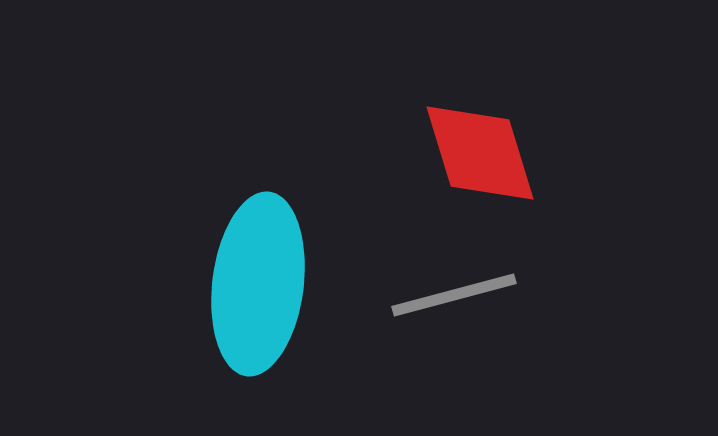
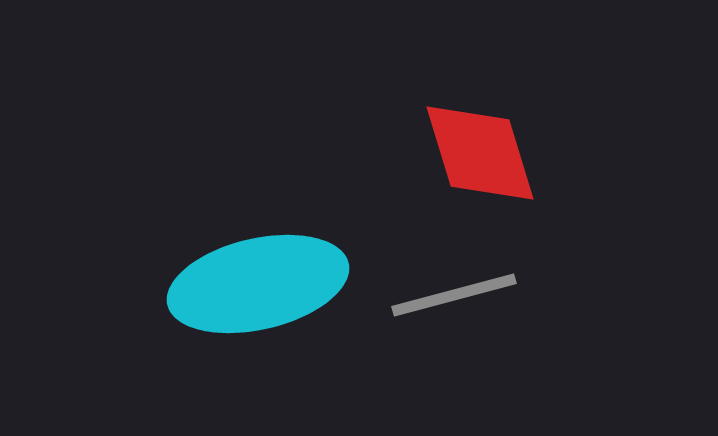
cyan ellipse: rotated 70 degrees clockwise
